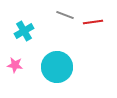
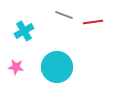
gray line: moved 1 px left
pink star: moved 1 px right, 2 px down
